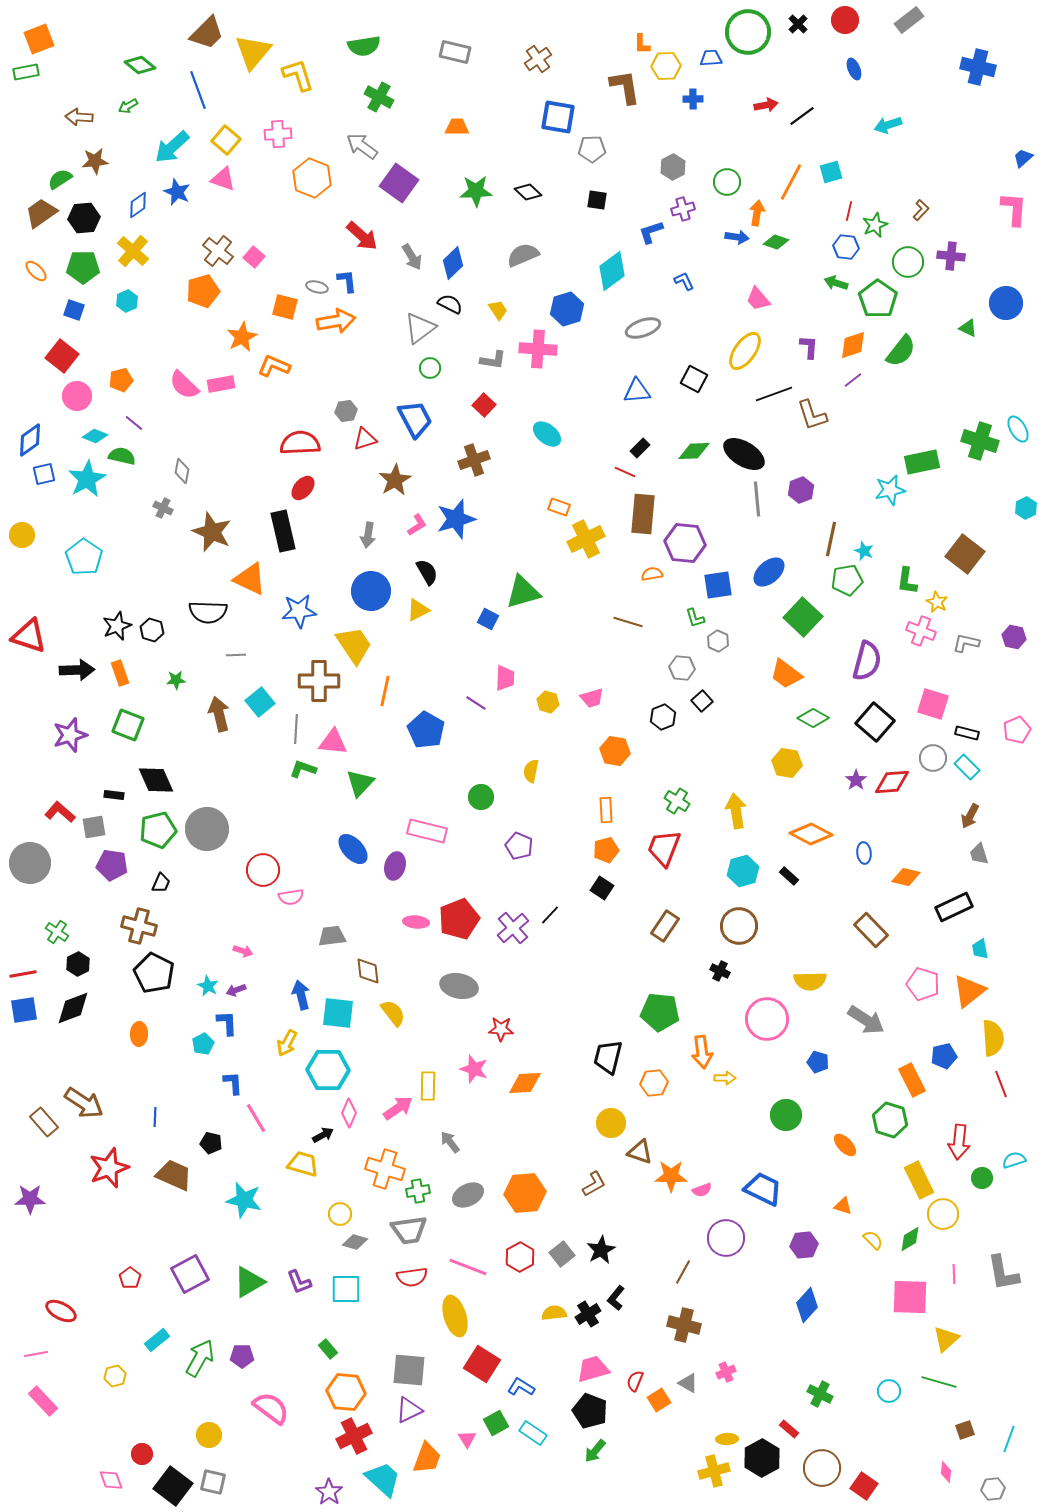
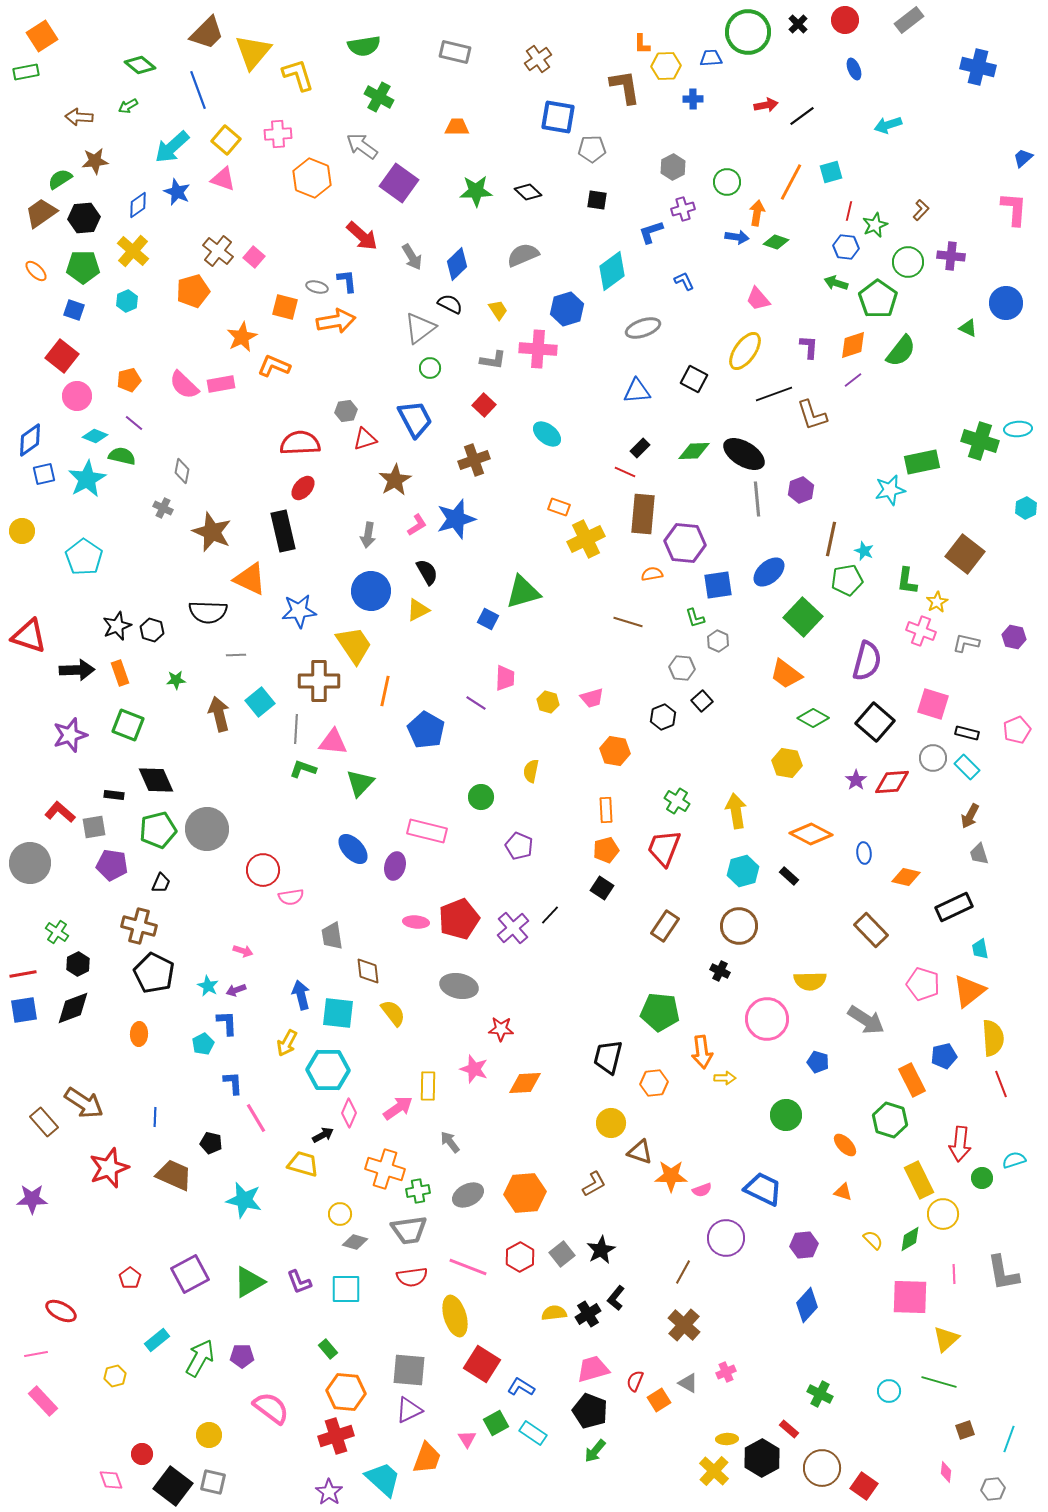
orange square at (39, 39): moved 3 px right, 3 px up; rotated 12 degrees counterclockwise
blue diamond at (453, 263): moved 4 px right, 1 px down
orange pentagon at (203, 291): moved 10 px left
orange pentagon at (121, 380): moved 8 px right
cyan ellipse at (1018, 429): rotated 64 degrees counterclockwise
yellow circle at (22, 535): moved 4 px up
yellow star at (937, 602): rotated 15 degrees clockwise
gray trapezoid at (332, 936): rotated 92 degrees counterclockwise
red arrow at (959, 1142): moved 1 px right, 2 px down
purple star at (30, 1199): moved 2 px right
orange triangle at (843, 1206): moved 14 px up
brown cross at (684, 1325): rotated 28 degrees clockwise
red cross at (354, 1436): moved 18 px left; rotated 8 degrees clockwise
yellow cross at (714, 1471): rotated 32 degrees counterclockwise
